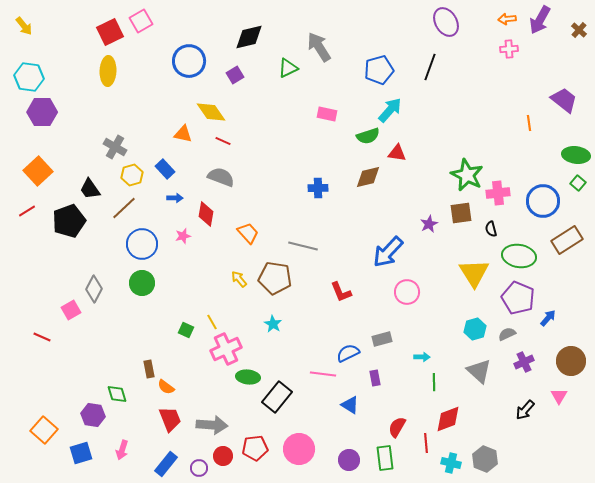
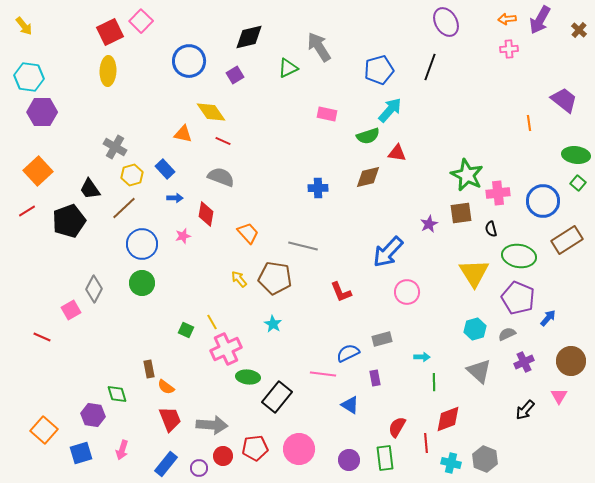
pink square at (141, 21): rotated 15 degrees counterclockwise
